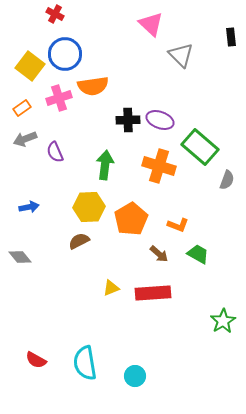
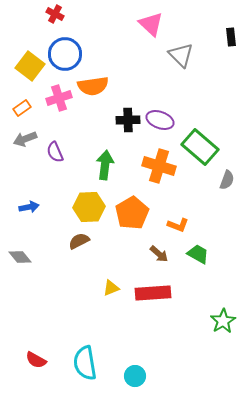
orange pentagon: moved 1 px right, 6 px up
